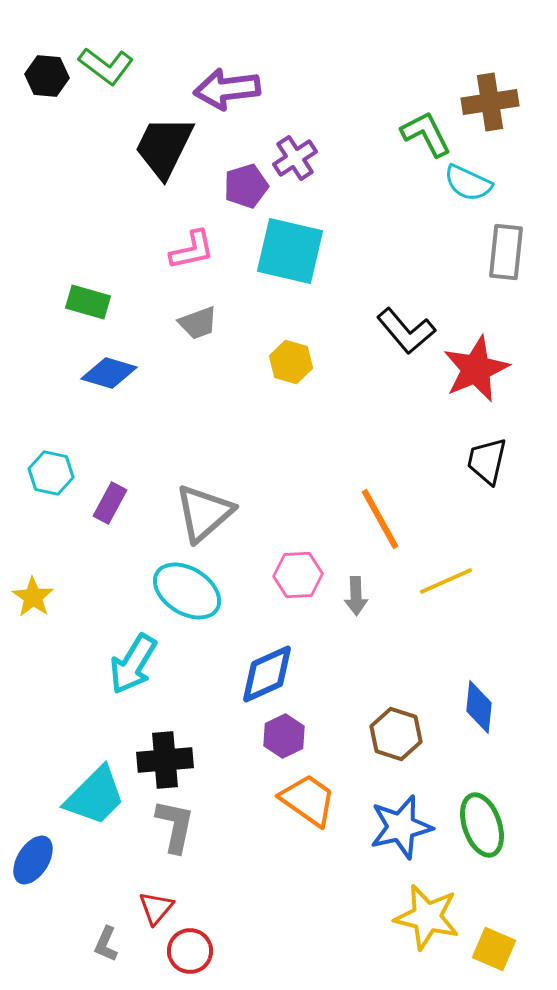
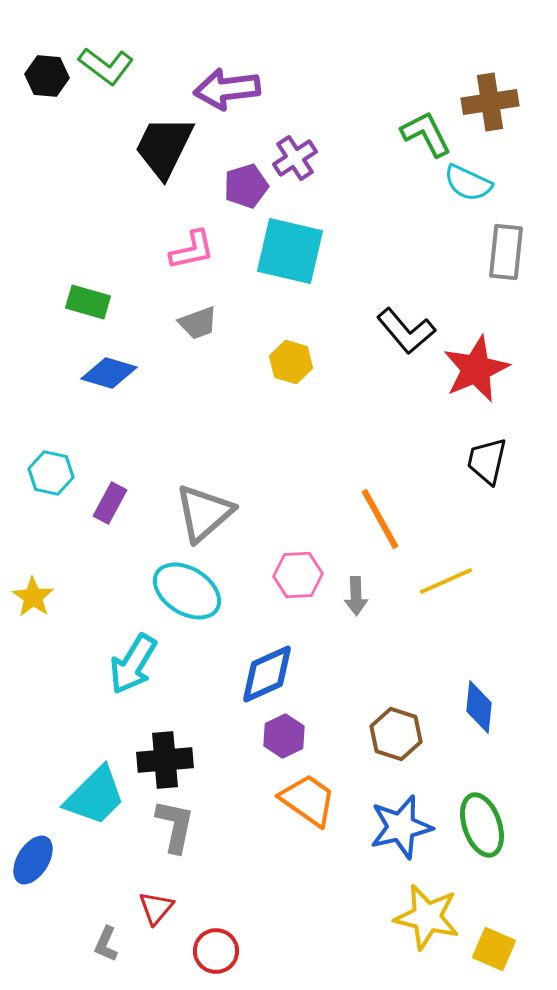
red circle at (190, 951): moved 26 px right
